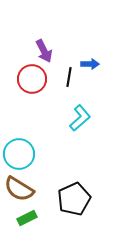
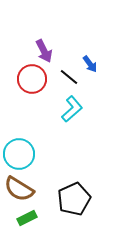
blue arrow: rotated 54 degrees clockwise
black line: rotated 60 degrees counterclockwise
cyan L-shape: moved 8 px left, 9 px up
